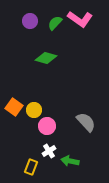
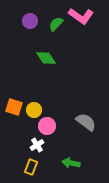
pink L-shape: moved 1 px right, 3 px up
green semicircle: moved 1 px right, 1 px down
green diamond: rotated 40 degrees clockwise
orange square: rotated 18 degrees counterclockwise
gray semicircle: rotated 10 degrees counterclockwise
white cross: moved 12 px left, 6 px up
green arrow: moved 1 px right, 2 px down
